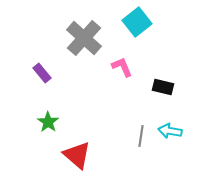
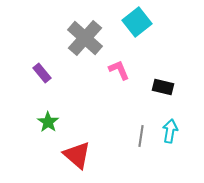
gray cross: moved 1 px right
pink L-shape: moved 3 px left, 3 px down
cyan arrow: rotated 90 degrees clockwise
